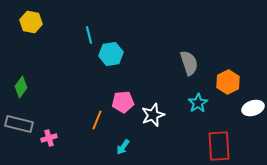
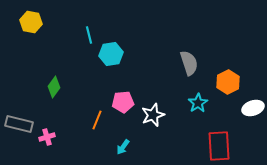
green diamond: moved 33 px right
pink cross: moved 2 px left, 1 px up
